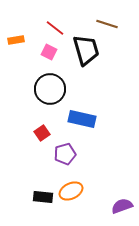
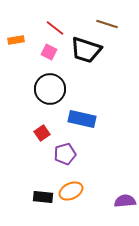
black trapezoid: rotated 124 degrees clockwise
purple semicircle: moved 3 px right, 5 px up; rotated 15 degrees clockwise
